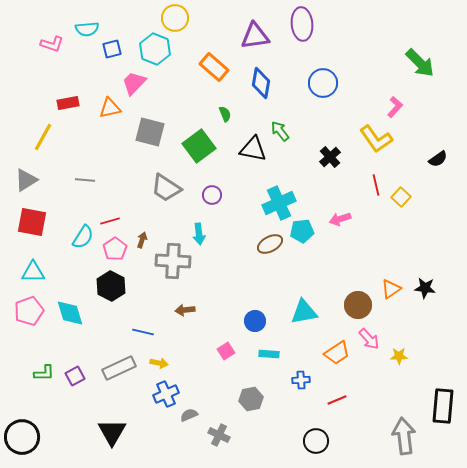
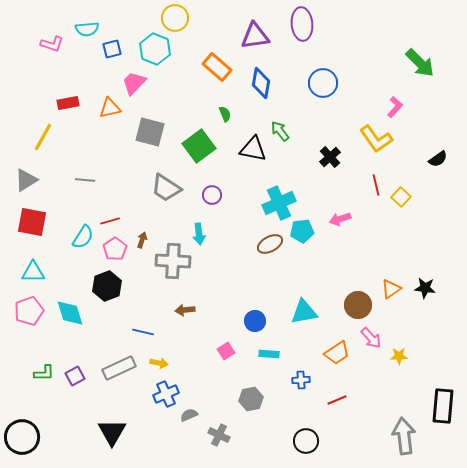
orange rectangle at (214, 67): moved 3 px right
black hexagon at (111, 286): moved 4 px left; rotated 12 degrees clockwise
pink arrow at (369, 339): moved 2 px right, 1 px up
black circle at (316, 441): moved 10 px left
